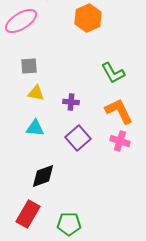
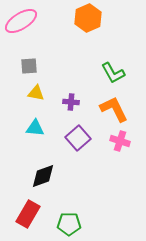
orange L-shape: moved 5 px left, 2 px up
